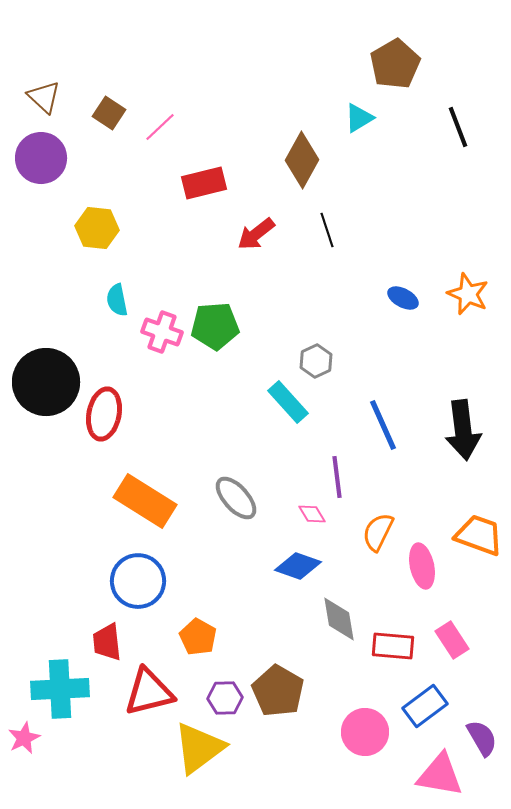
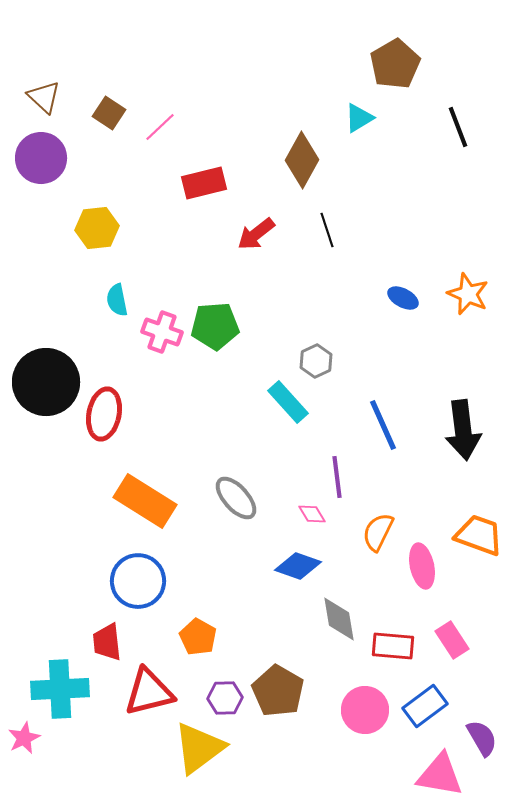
yellow hexagon at (97, 228): rotated 12 degrees counterclockwise
pink circle at (365, 732): moved 22 px up
